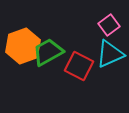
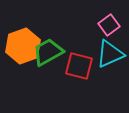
red square: rotated 12 degrees counterclockwise
